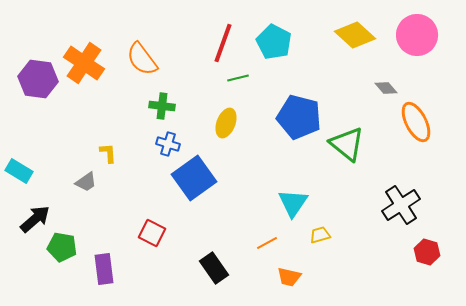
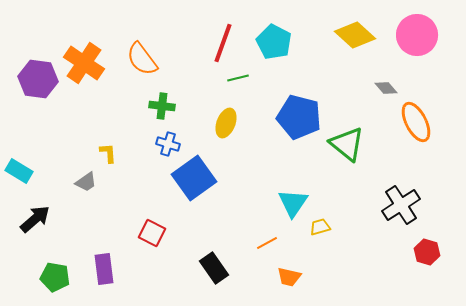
yellow trapezoid: moved 8 px up
green pentagon: moved 7 px left, 30 px down
